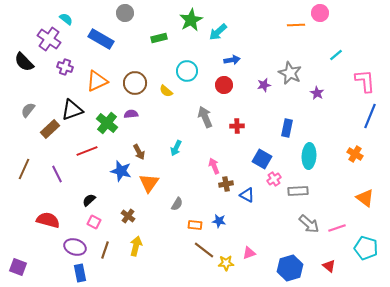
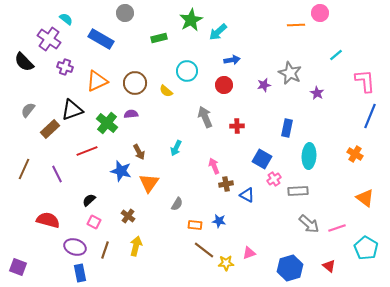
cyan pentagon at (366, 248): rotated 15 degrees clockwise
